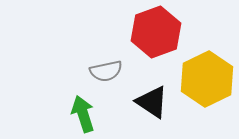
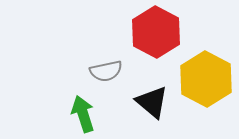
red hexagon: rotated 12 degrees counterclockwise
yellow hexagon: moved 1 px left; rotated 6 degrees counterclockwise
black triangle: rotated 6 degrees clockwise
